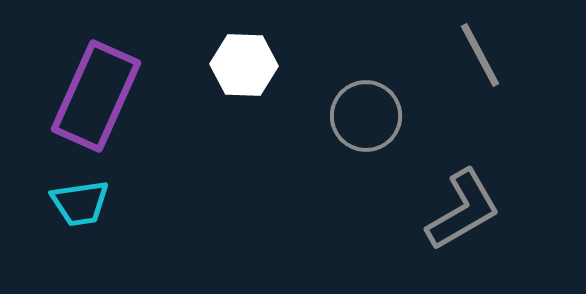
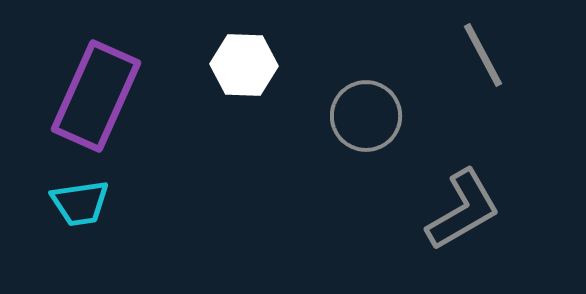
gray line: moved 3 px right
